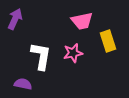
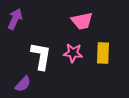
yellow rectangle: moved 5 px left, 12 px down; rotated 20 degrees clockwise
pink star: rotated 18 degrees clockwise
purple semicircle: rotated 120 degrees clockwise
